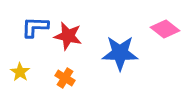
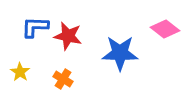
orange cross: moved 2 px left, 1 px down
